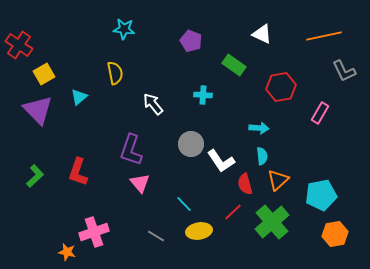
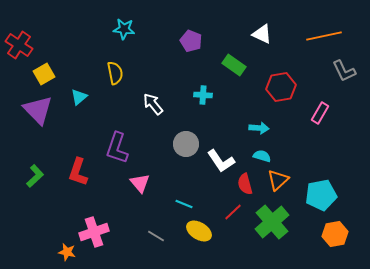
gray circle: moved 5 px left
purple L-shape: moved 14 px left, 2 px up
cyan semicircle: rotated 66 degrees counterclockwise
cyan line: rotated 24 degrees counterclockwise
yellow ellipse: rotated 40 degrees clockwise
